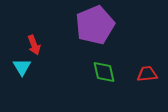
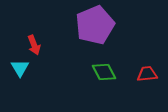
cyan triangle: moved 2 px left, 1 px down
green diamond: rotated 15 degrees counterclockwise
